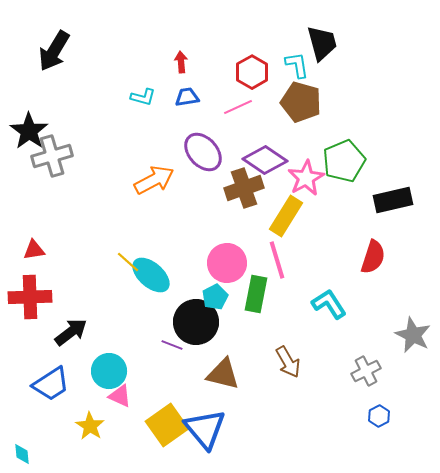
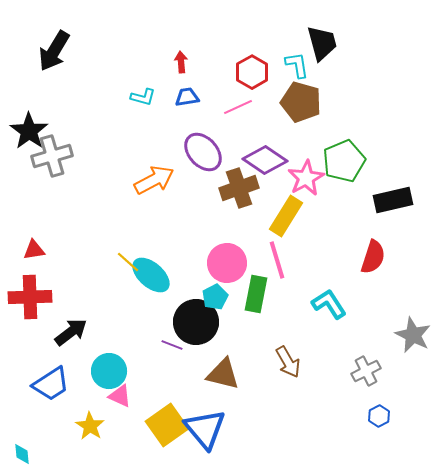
brown cross at (244, 188): moved 5 px left
